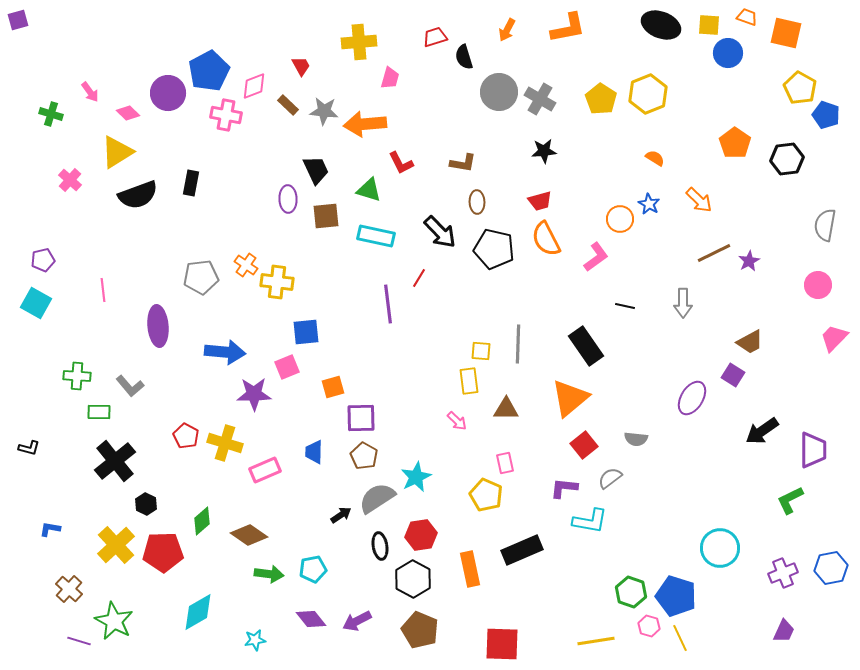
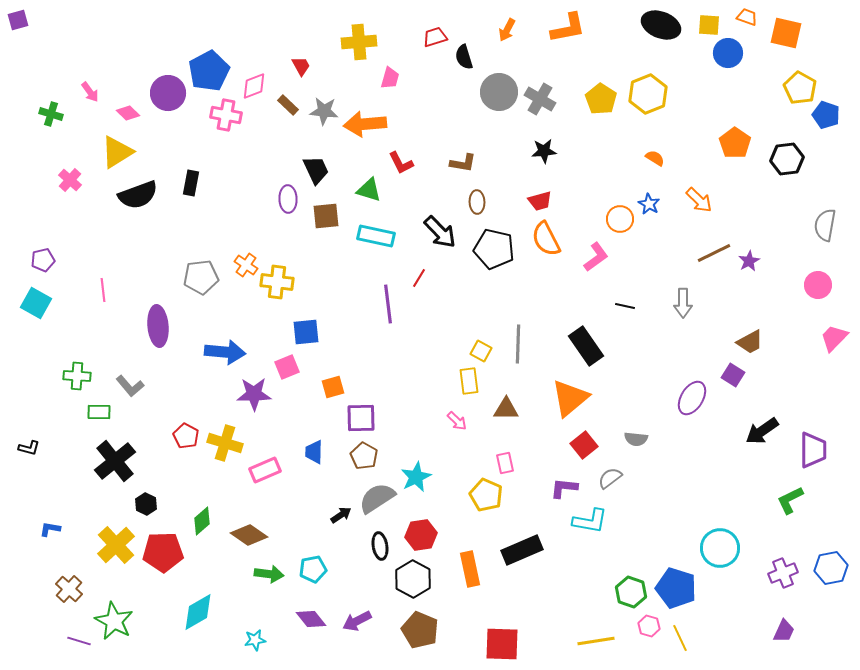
yellow square at (481, 351): rotated 25 degrees clockwise
blue pentagon at (676, 596): moved 8 px up
